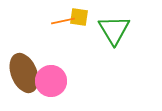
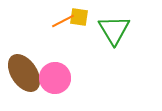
orange line: rotated 15 degrees counterclockwise
brown ellipse: rotated 12 degrees counterclockwise
pink circle: moved 4 px right, 3 px up
